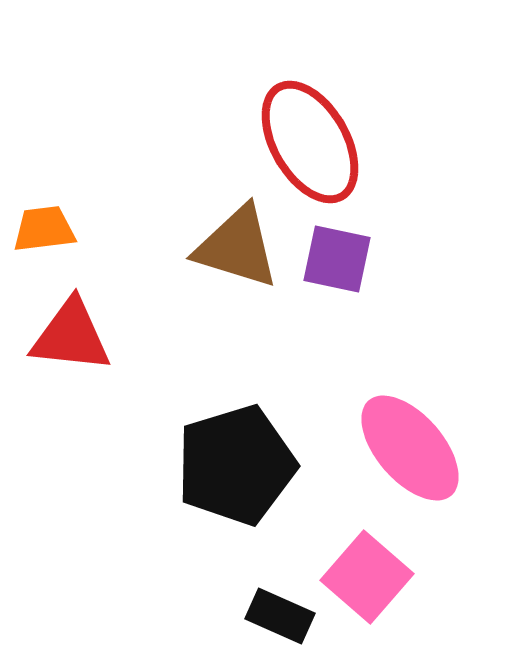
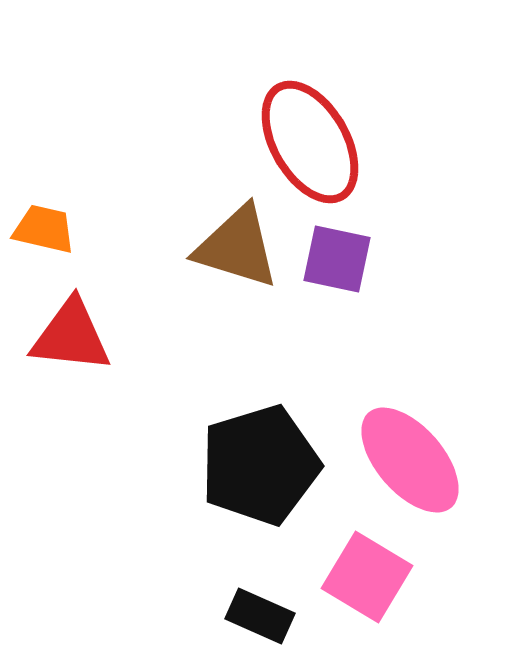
orange trapezoid: rotated 20 degrees clockwise
pink ellipse: moved 12 px down
black pentagon: moved 24 px right
pink square: rotated 10 degrees counterclockwise
black rectangle: moved 20 px left
